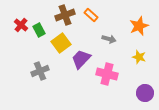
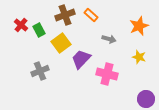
purple circle: moved 1 px right, 6 px down
